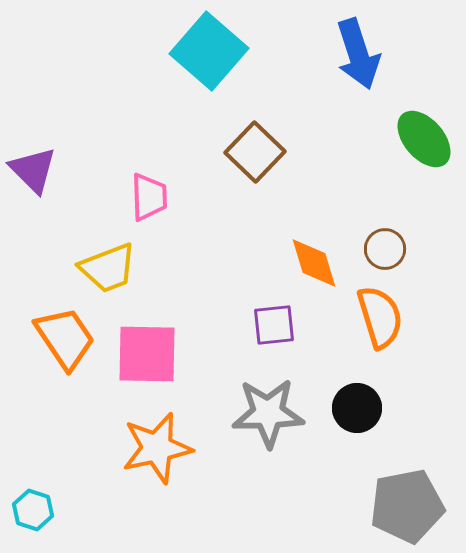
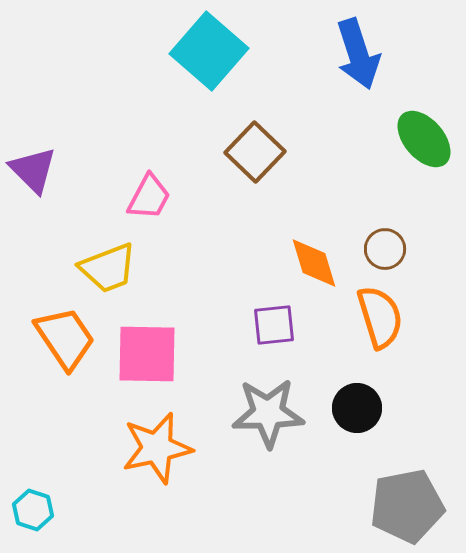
pink trapezoid: rotated 30 degrees clockwise
